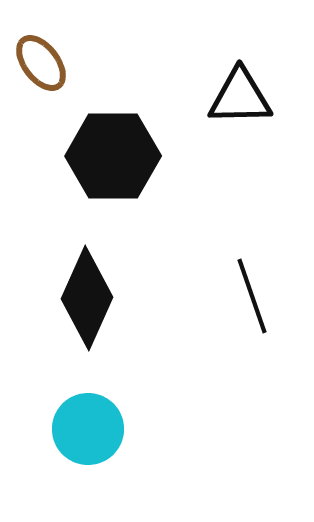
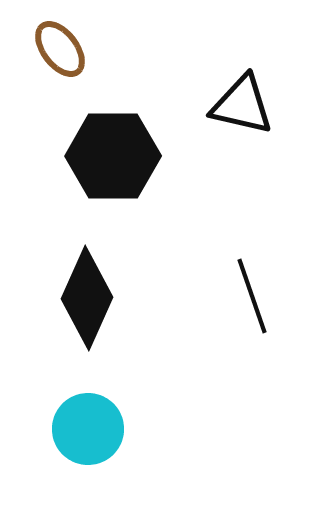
brown ellipse: moved 19 px right, 14 px up
black triangle: moved 2 px right, 8 px down; rotated 14 degrees clockwise
